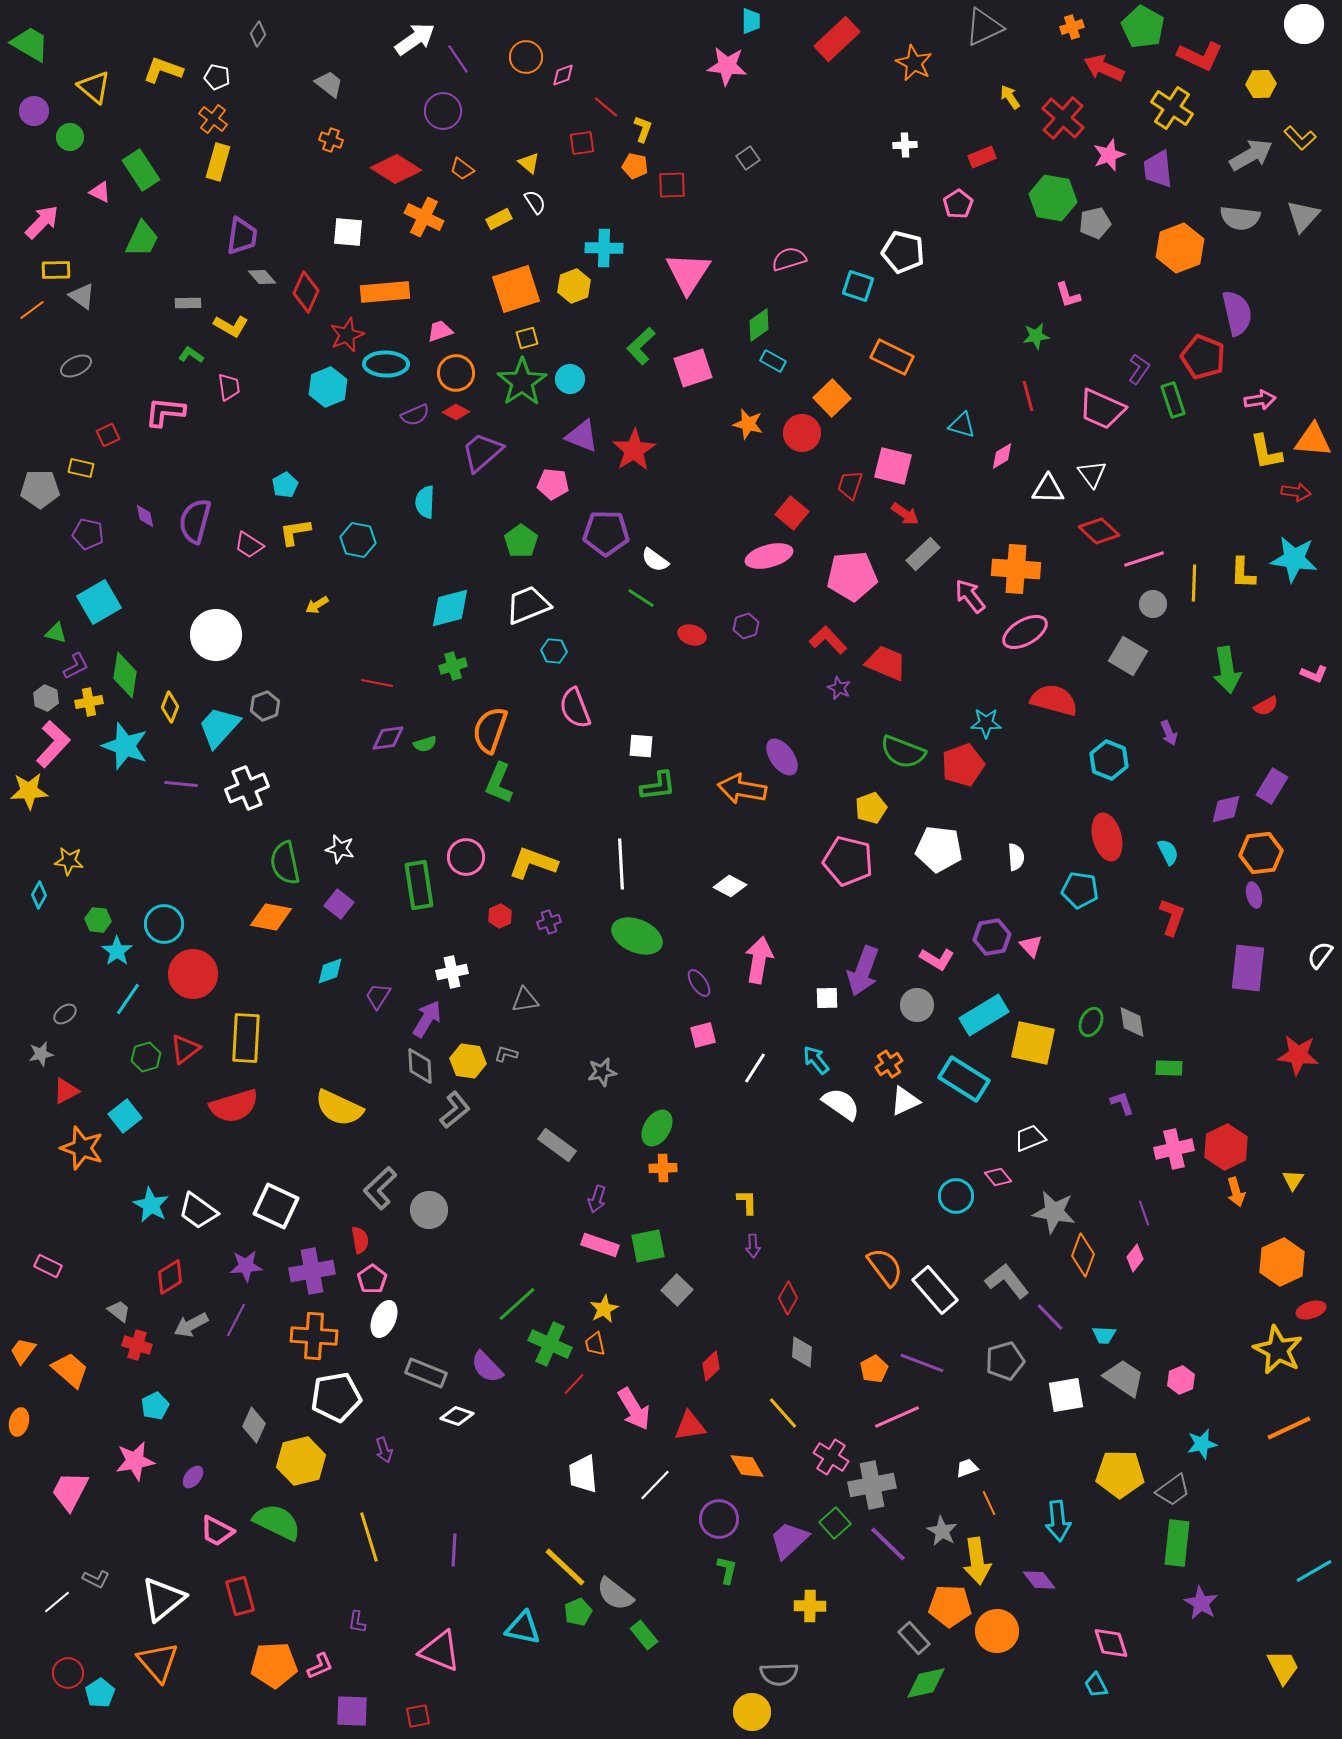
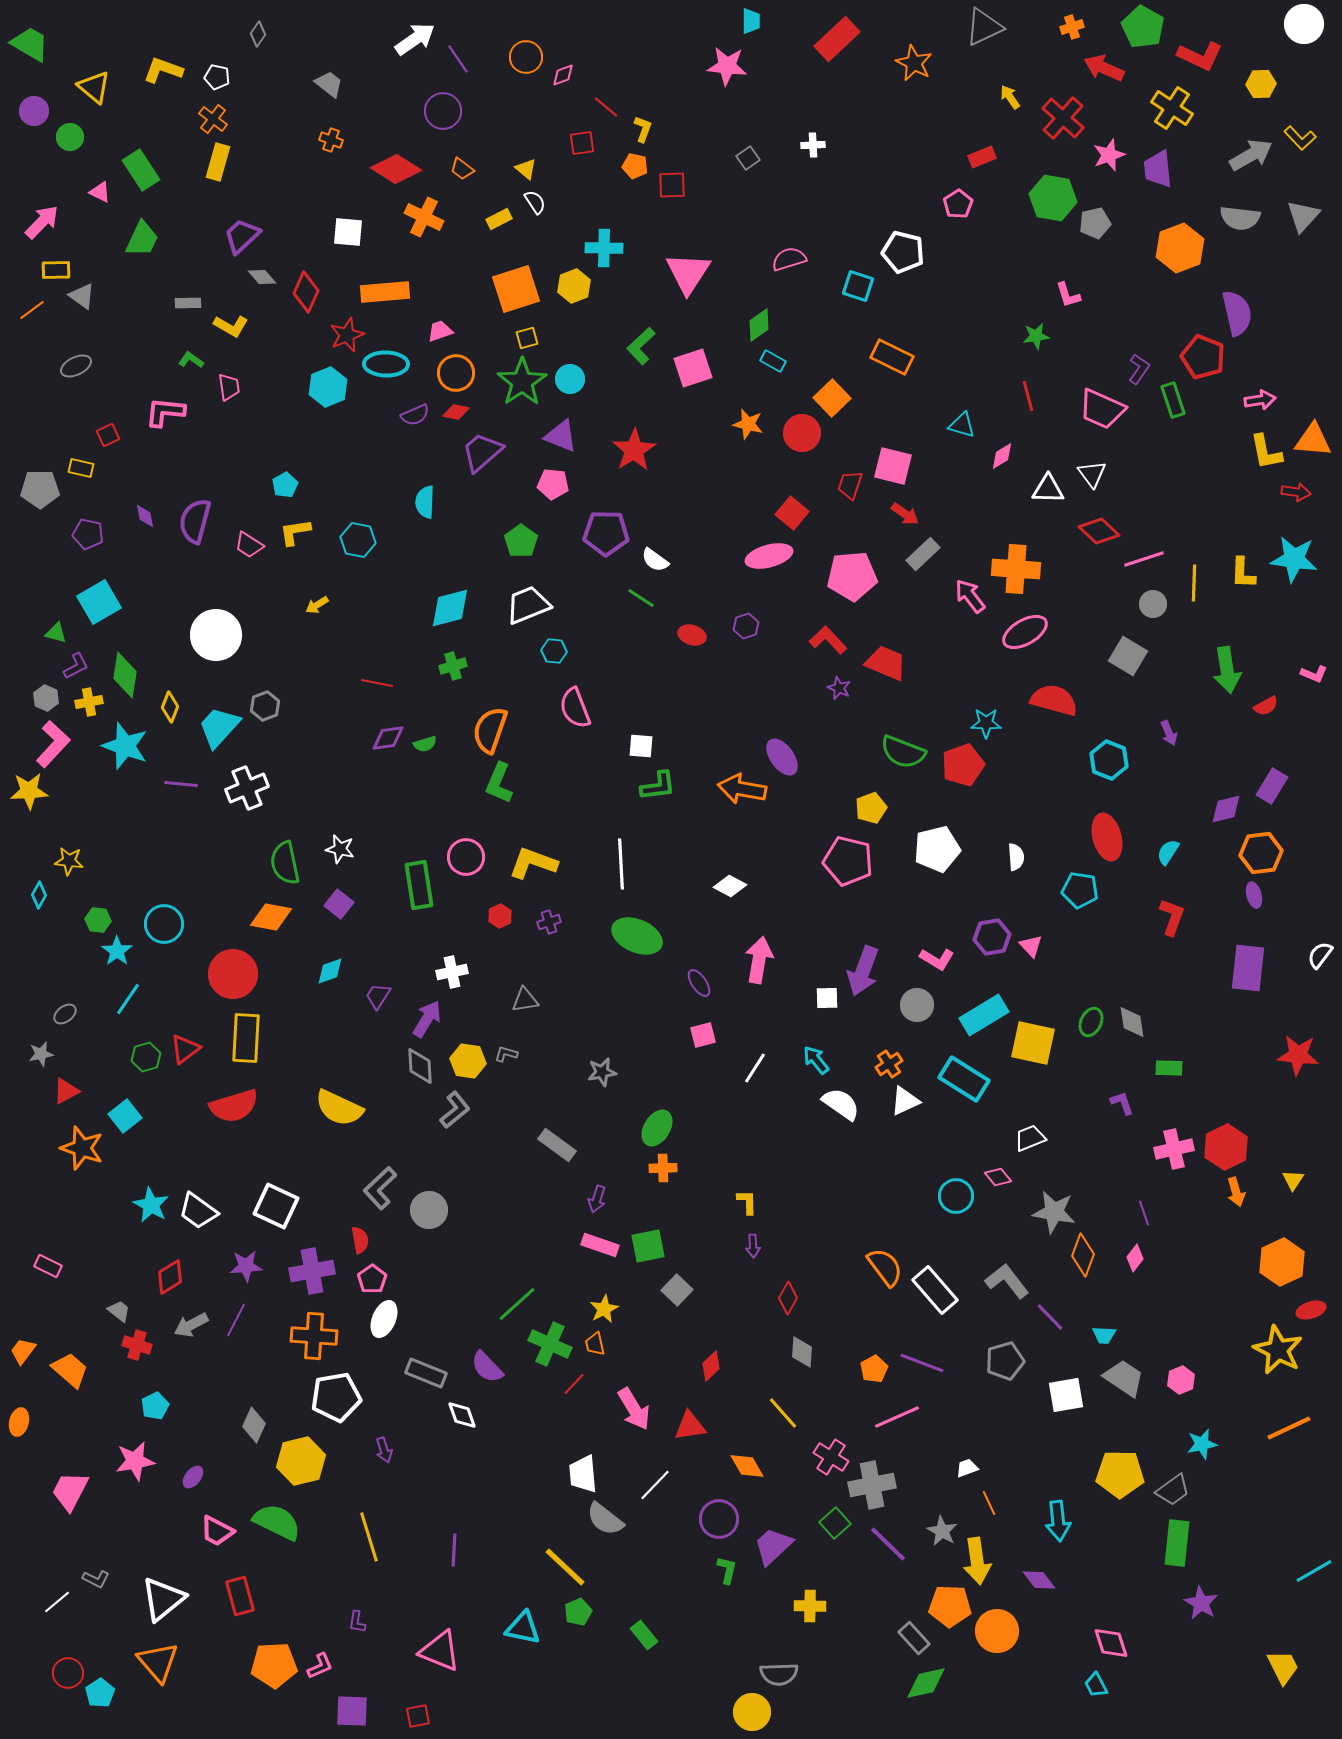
white cross at (905, 145): moved 92 px left
yellow triangle at (529, 163): moved 3 px left, 6 px down
purple trapezoid at (242, 236): rotated 141 degrees counterclockwise
green L-shape at (191, 355): moved 5 px down
red diamond at (456, 412): rotated 16 degrees counterclockwise
purple triangle at (582, 436): moved 21 px left
white pentagon at (939, 849): moved 2 px left; rotated 21 degrees counterclockwise
cyan semicircle at (1168, 852): rotated 120 degrees counterclockwise
red circle at (193, 974): moved 40 px right
white diamond at (457, 1416): moved 5 px right, 1 px up; rotated 52 degrees clockwise
purple trapezoid at (789, 1540): moved 16 px left, 6 px down
gray semicircle at (615, 1594): moved 10 px left, 75 px up
